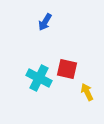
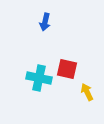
blue arrow: rotated 18 degrees counterclockwise
cyan cross: rotated 15 degrees counterclockwise
